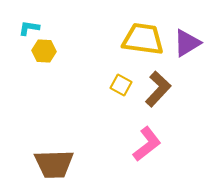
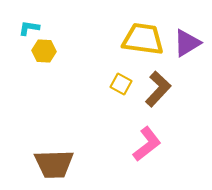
yellow square: moved 1 px up
